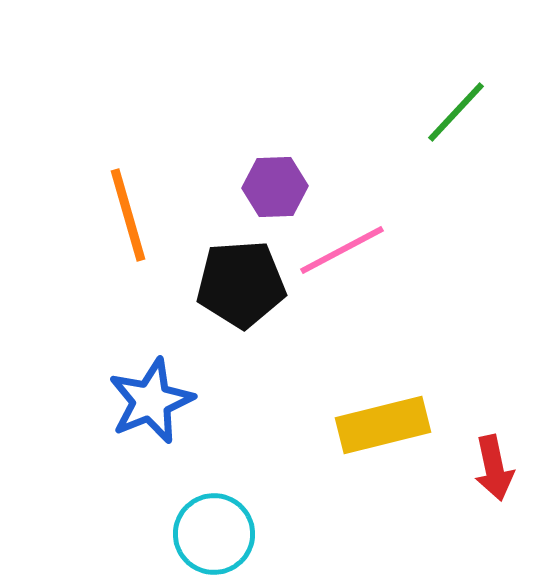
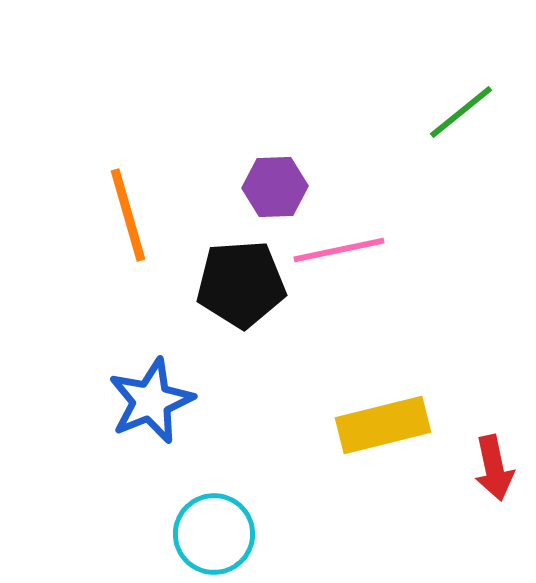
green line: moved 5 px right; rotated 8 degrees clockwise
pink line: moved 3 px left; rotated 16 degrees clockwise
